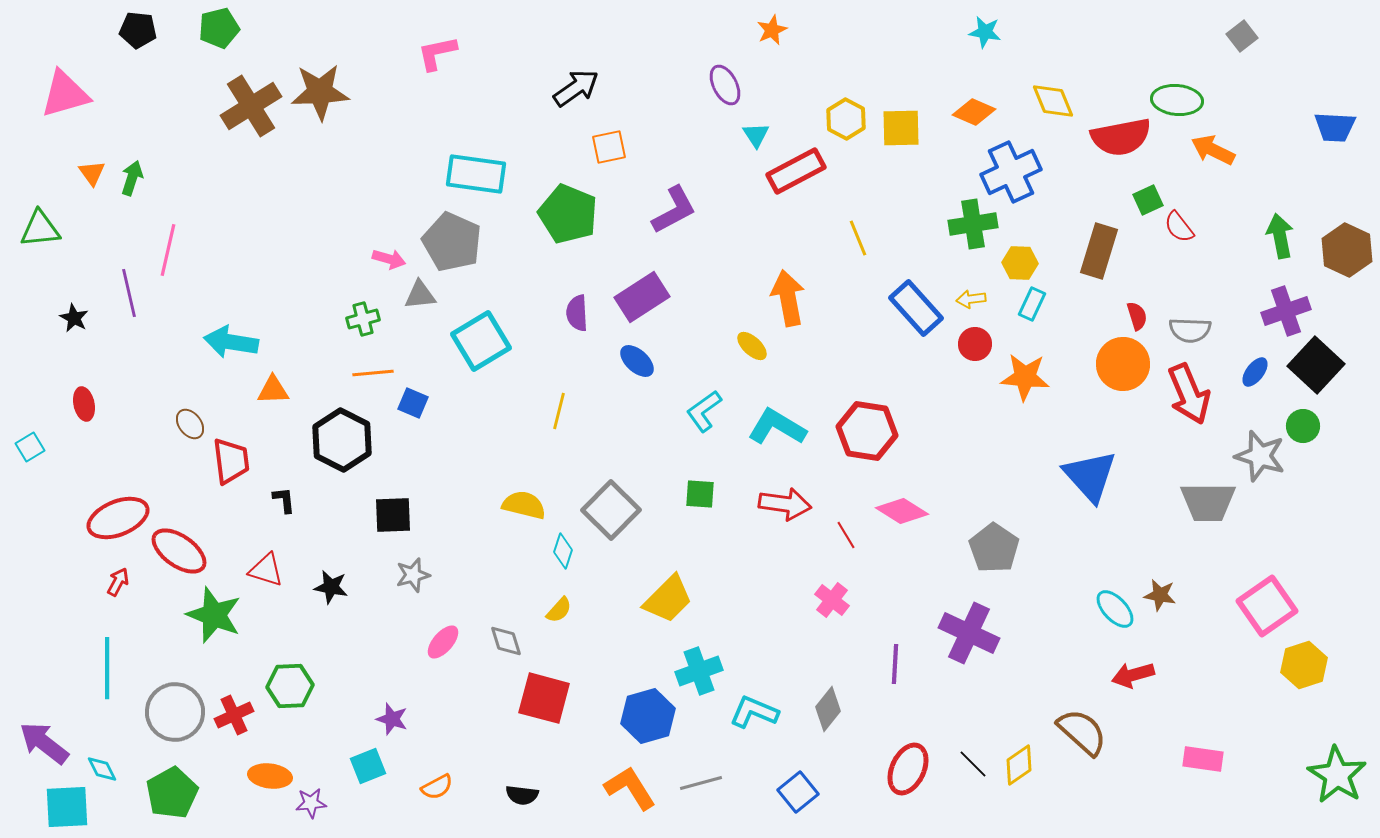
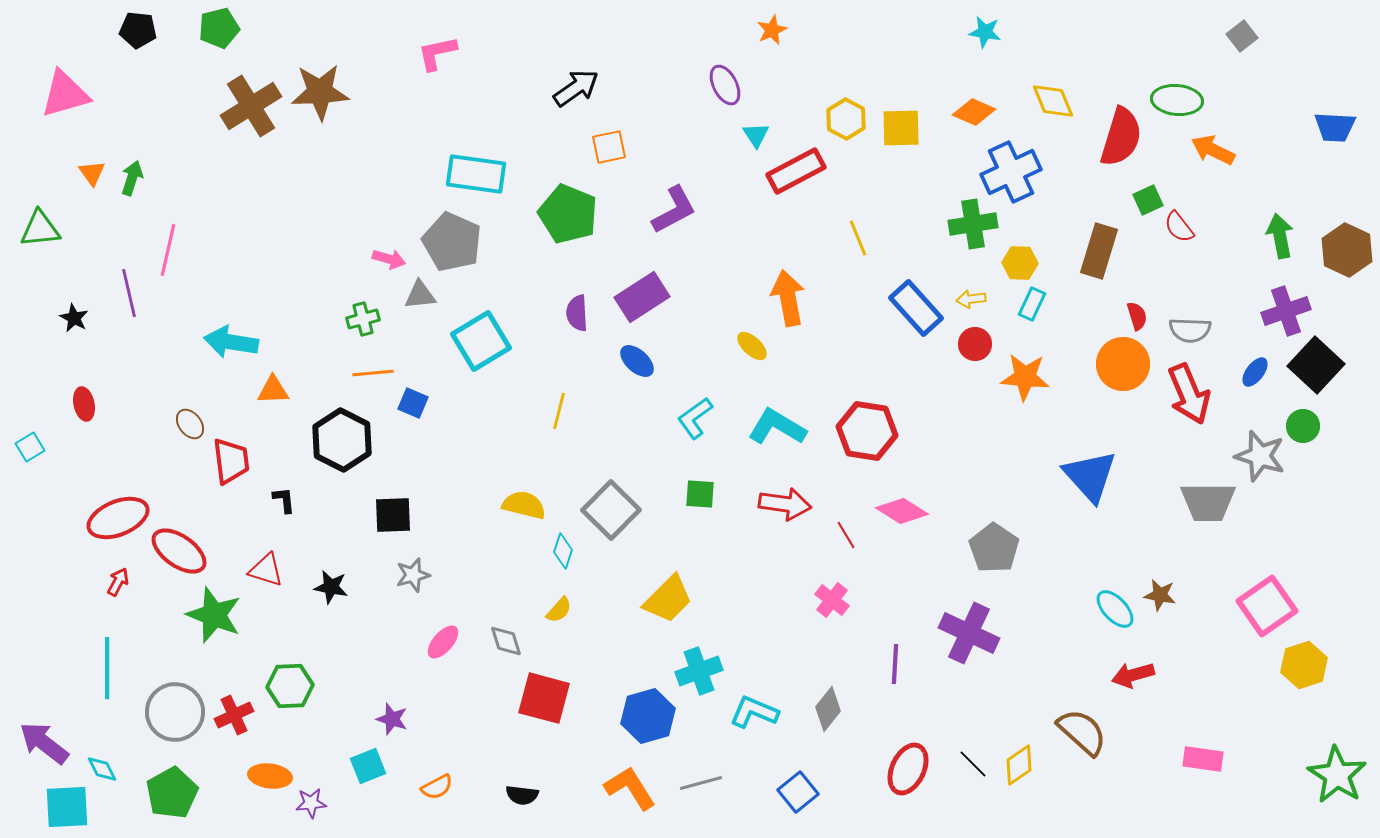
red semicircle at (1121, 137): rotated 62 degrees counterclockwise
cyan L-shape at (704, 411): moved 9 px left, 7 px down
